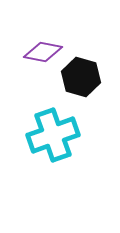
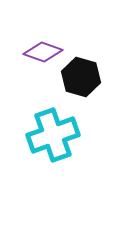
purple diamond: rotated 9 degrees clockwise
